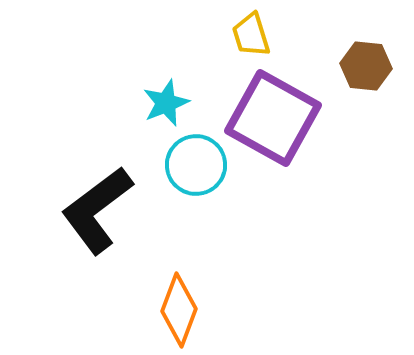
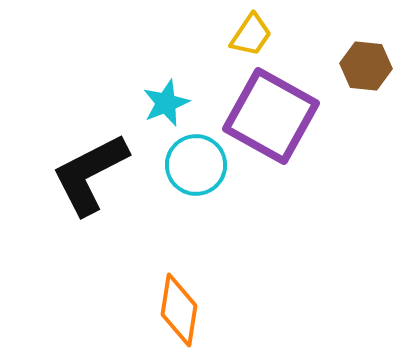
yellow trapezoid: rotated 129 degrees counterclockwise
purple square: moved 2 px left, 2 px up
black L-shape: moved 7 px left, 36 px up; rotated 10 degrees clockwise
orange diamond: rotated 12 degrees counterclockwise
